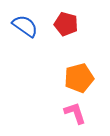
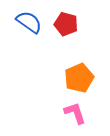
blue semicircle: moved 4 px right, 4 px up
orange pentagon: rotated 8 degrees counterclockwise
